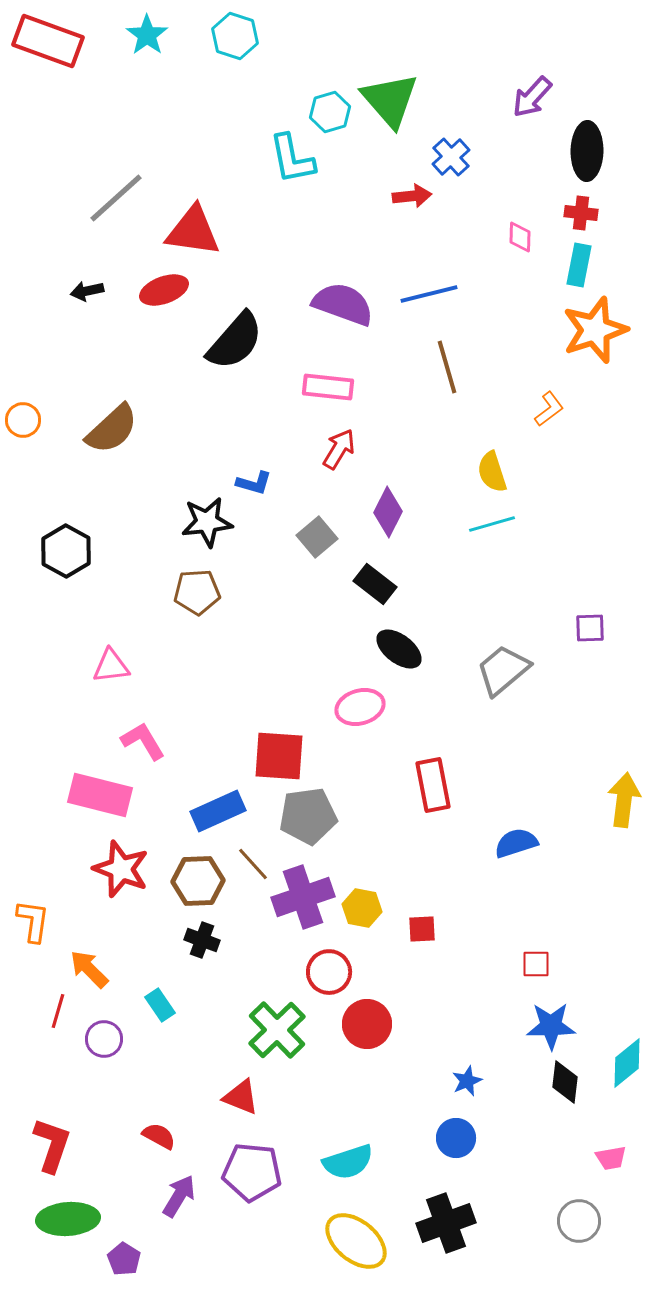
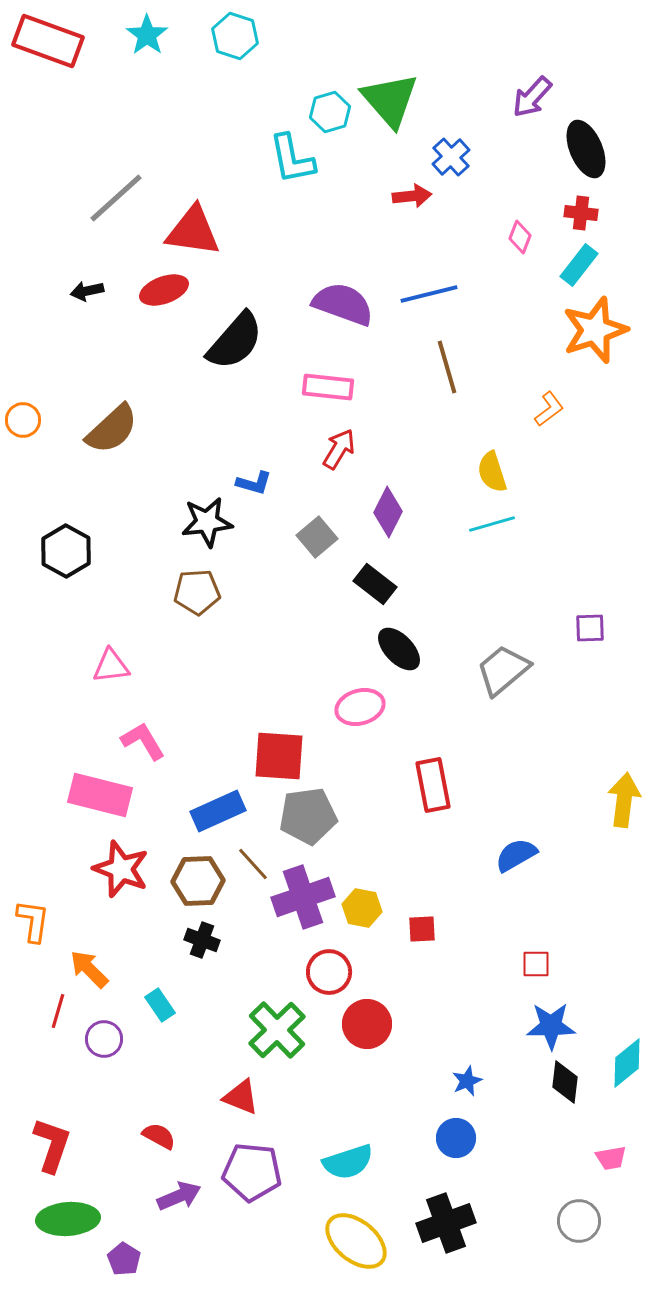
black ellipse at (587, 151): moved 1 px left, 2 px up; rotated 24 degrees counterclockwise
pink diamond at (520, 237): rotated 20 degrees clockwise
cyan rectangle at (579, 265): rotated 27 degrees clockwise
black ellipse at (399, 649): rotated 9 degrees clockwise
blue semicircle at (516, 843): moved 12 px down; rotated 12 degrees counterclockwise
purple arrow at (179, 1196): rotated 36 degrees clockwise
